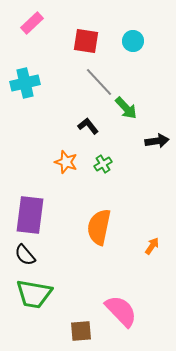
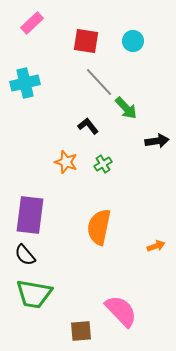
orange arrow: moved 4 px right; rotated 36 degrees clockwise
